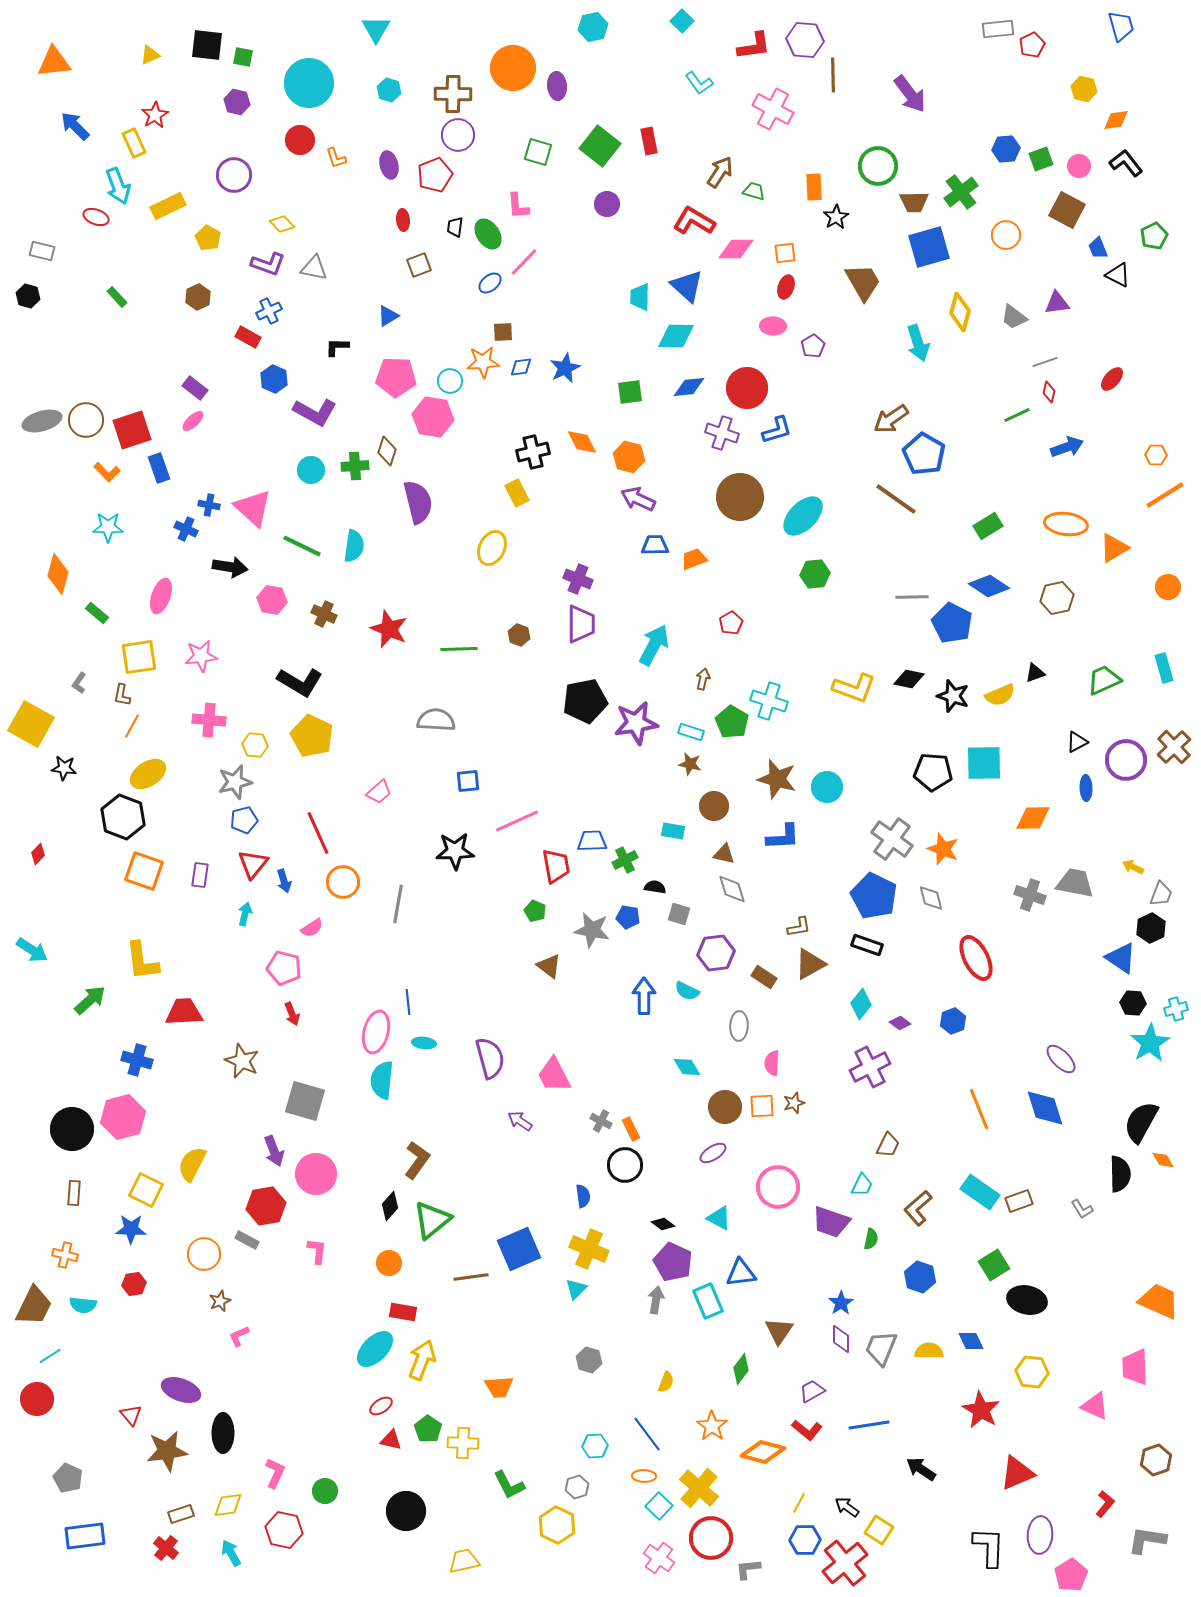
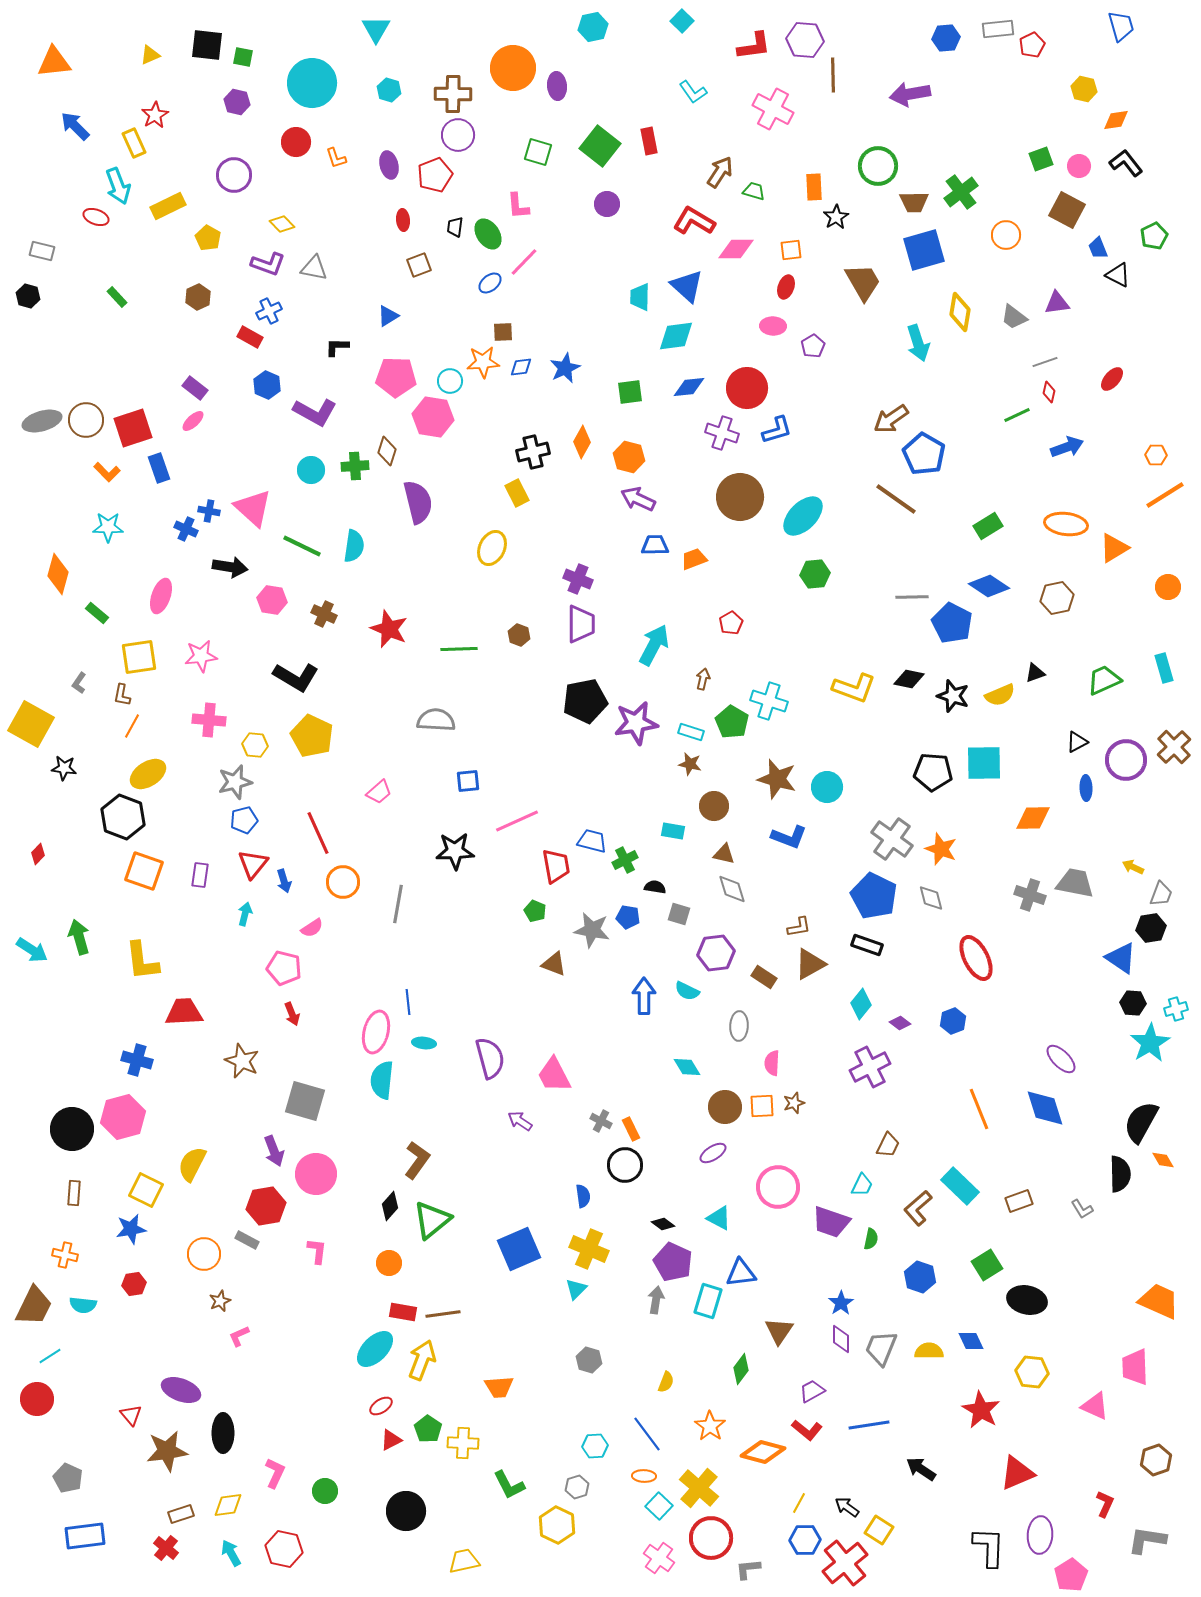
cyan circle at (309, 83): moved 3 px right
cyan L-shape at (699, 83): moved 6 px left, 9 px down
purple arrow at (910, 94): rotated 117 degrees clockwise
red circle at (300, 140): moved 4 px left, 2 px down
blue hexagon at (1006, 149): moved 60 px left, 111 px up
blue square at (929, 247): moved 5 px left, 3 px down
orange square at (785, 253): moved 6 px right, 3 px up
yellow diamond at (960, 312): rotated 6 degrees counterclockwise
cyan diamond at (676, 336): rotated 9 degrees counterclockwise
red rectangle at (248, 337): moved 2 px right
blue hexagon at (274, 379): moved 7 px left, 6 px down
red square at (132, 430): moved 1 px right, 2 px up
orange diamond at (582, 442): rotated 56 degrees clockwise
blue cross at (209, 505): moved 6 px down
black L-shape at (300, 682): moved 4 px left, 5 px up
blue L-shape at (783, 837): moved 6 px right; rotated 24 degrees clockwise
blue trapezoid at (592, 841): rotated 16 degrees clockwise
orange star at (943, 849): moved 2 px left
black hexagon at (1151, 928): rotated 16 degrees clockwise
brown triangle at (549, 966): moved 5 px right, 2 px up; rotated 16 degrees counterclockwise
green arrow at (90, 1000): moved 11 px left, 63 px up; rotated 64 degrees counterclockwise
cyan rectangle at (980, 1192): moved 20 px left, 6 px up; rotated 9 degrees clockwise
blue star at (131, 1229): rotated 12 degrees counterclockwise
green square at (994, 1265): moved 7 px left
brown line at (471, 1277): moved 28 px left, 37 px down
cyan rectangle at (708, 1301): rotated 40 degrees clockwise
orange star at (712, 1426): moved 2 px left
red triangle at (391, 1440): rotated 40 degrees counterclockwise
red L-shape at (1105, 1504): rotated 16 degrees counterclockwise
red hexagon at (284, 1530): moved 19 px down
